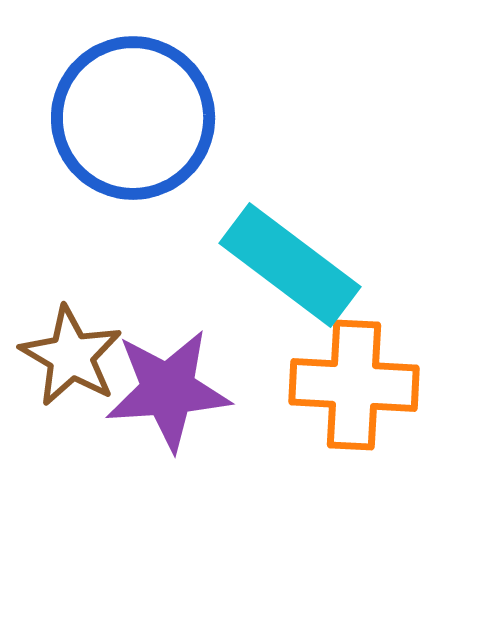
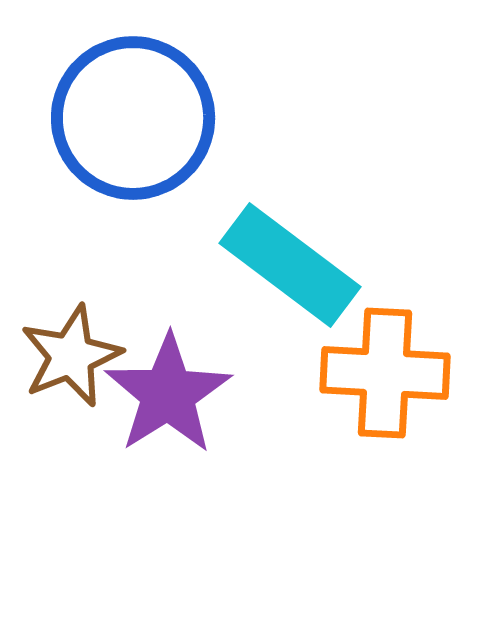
brown star: rotated 20 degrees clockwise
orange cross: moved 31 px right, 12 px up
purple star: moved 4 px down; rotated 28 degrees counterclockwise
